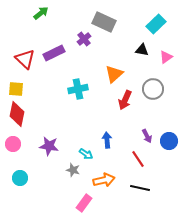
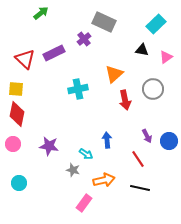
red arrow: rotated 36 degrees counterclockwise
cyan circle: moved 1 px left, 5 px down
